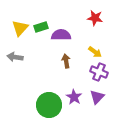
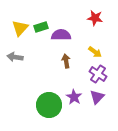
purple cross: moved 1 px left, 2 px down; rotated 12 degrees clockwise
